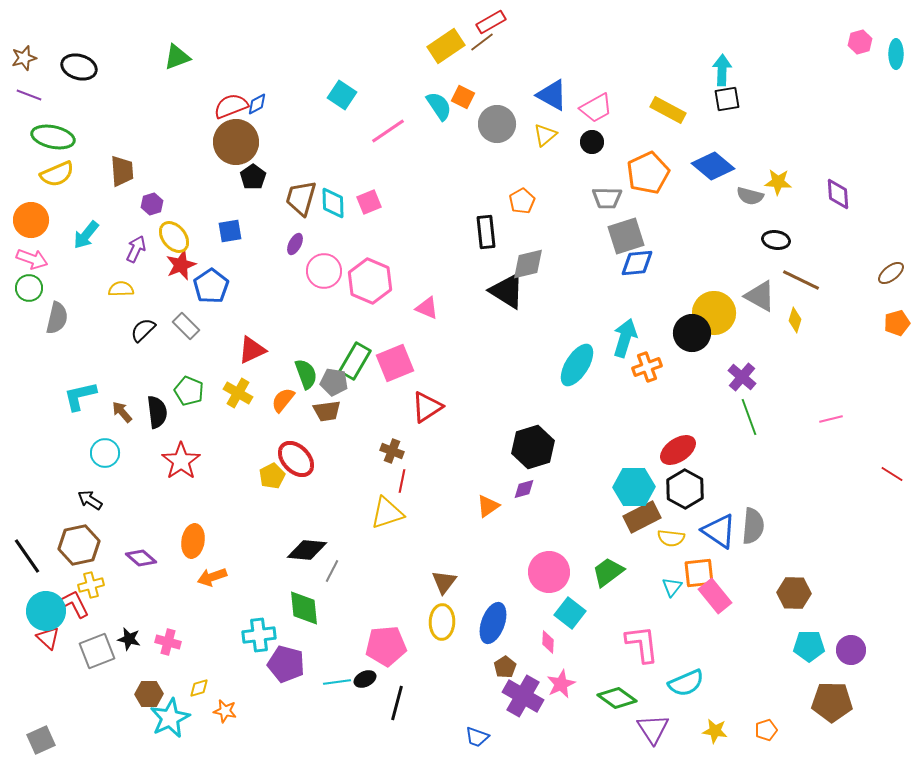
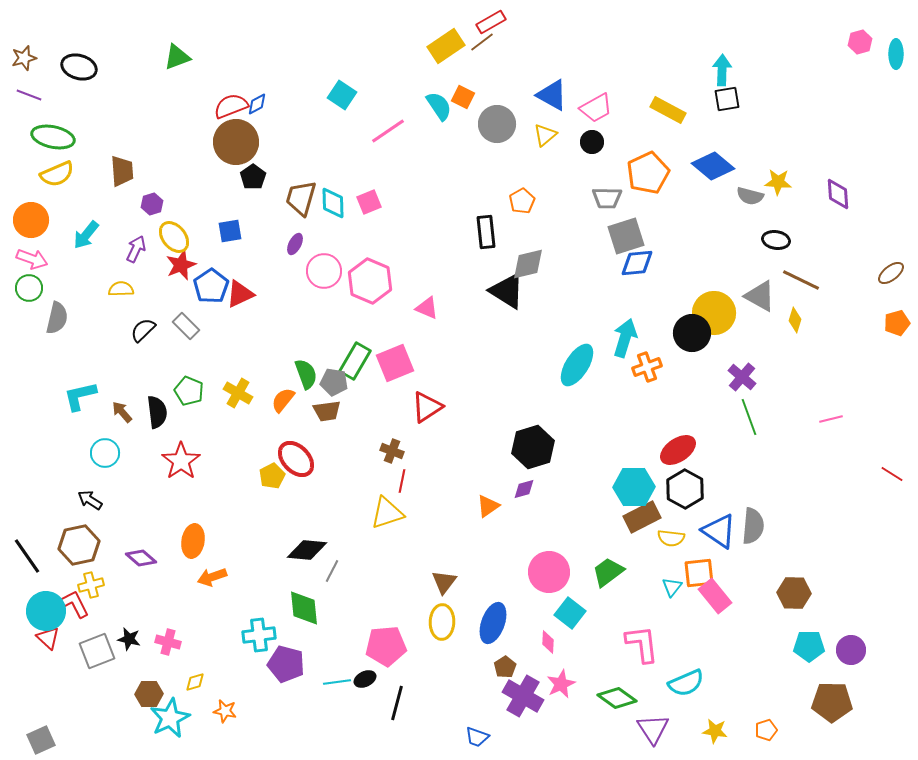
red triangle at (252, 350): moved 12 px left, 56 px up
yellow diamond at (199, 688): moved 4 px left, 6 px up
